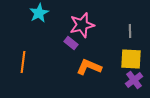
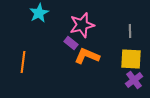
orange L-shape: moved 2 px left, 11 px up
